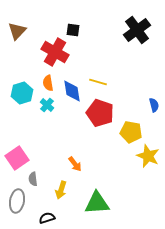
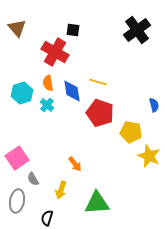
brown triangle: moved 3 px up; rotated 24 degrees counterclockwise
yellow star: moved 1 px right
gray semicircle: rotated 24 degrees counterclockwise
black semicircle: rotated 56 degrees counterclockwise
